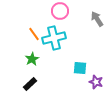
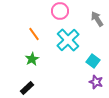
cyan cross: moved 14 px right, 2 px down; rotated 30 degrees counterclockwise
cyan square: moved 13 px right, 7 px up; rotated 32 degrees clockwise
black rectangle: moved 3 px left, 4 px down
